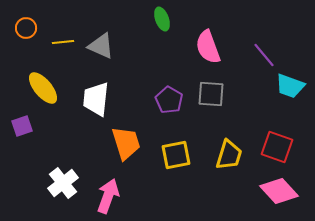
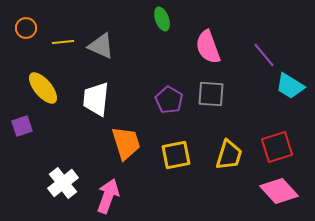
cyan trapezoid: rotated 12 degrees clockwise
red square: rotated 36 degrees counterclockwise
